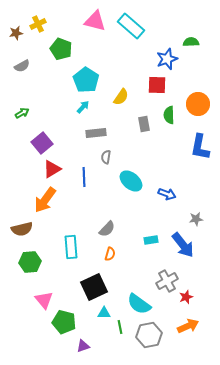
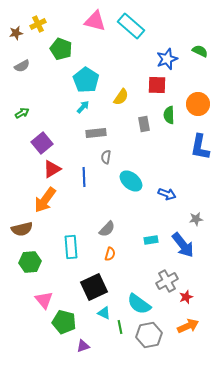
green semicircle at (191, 42): moved 9 px right, 9 px down; rotated 28 degrees clockwise
cyan triangle at (104, 313): rotated 24 degrees clockwise
